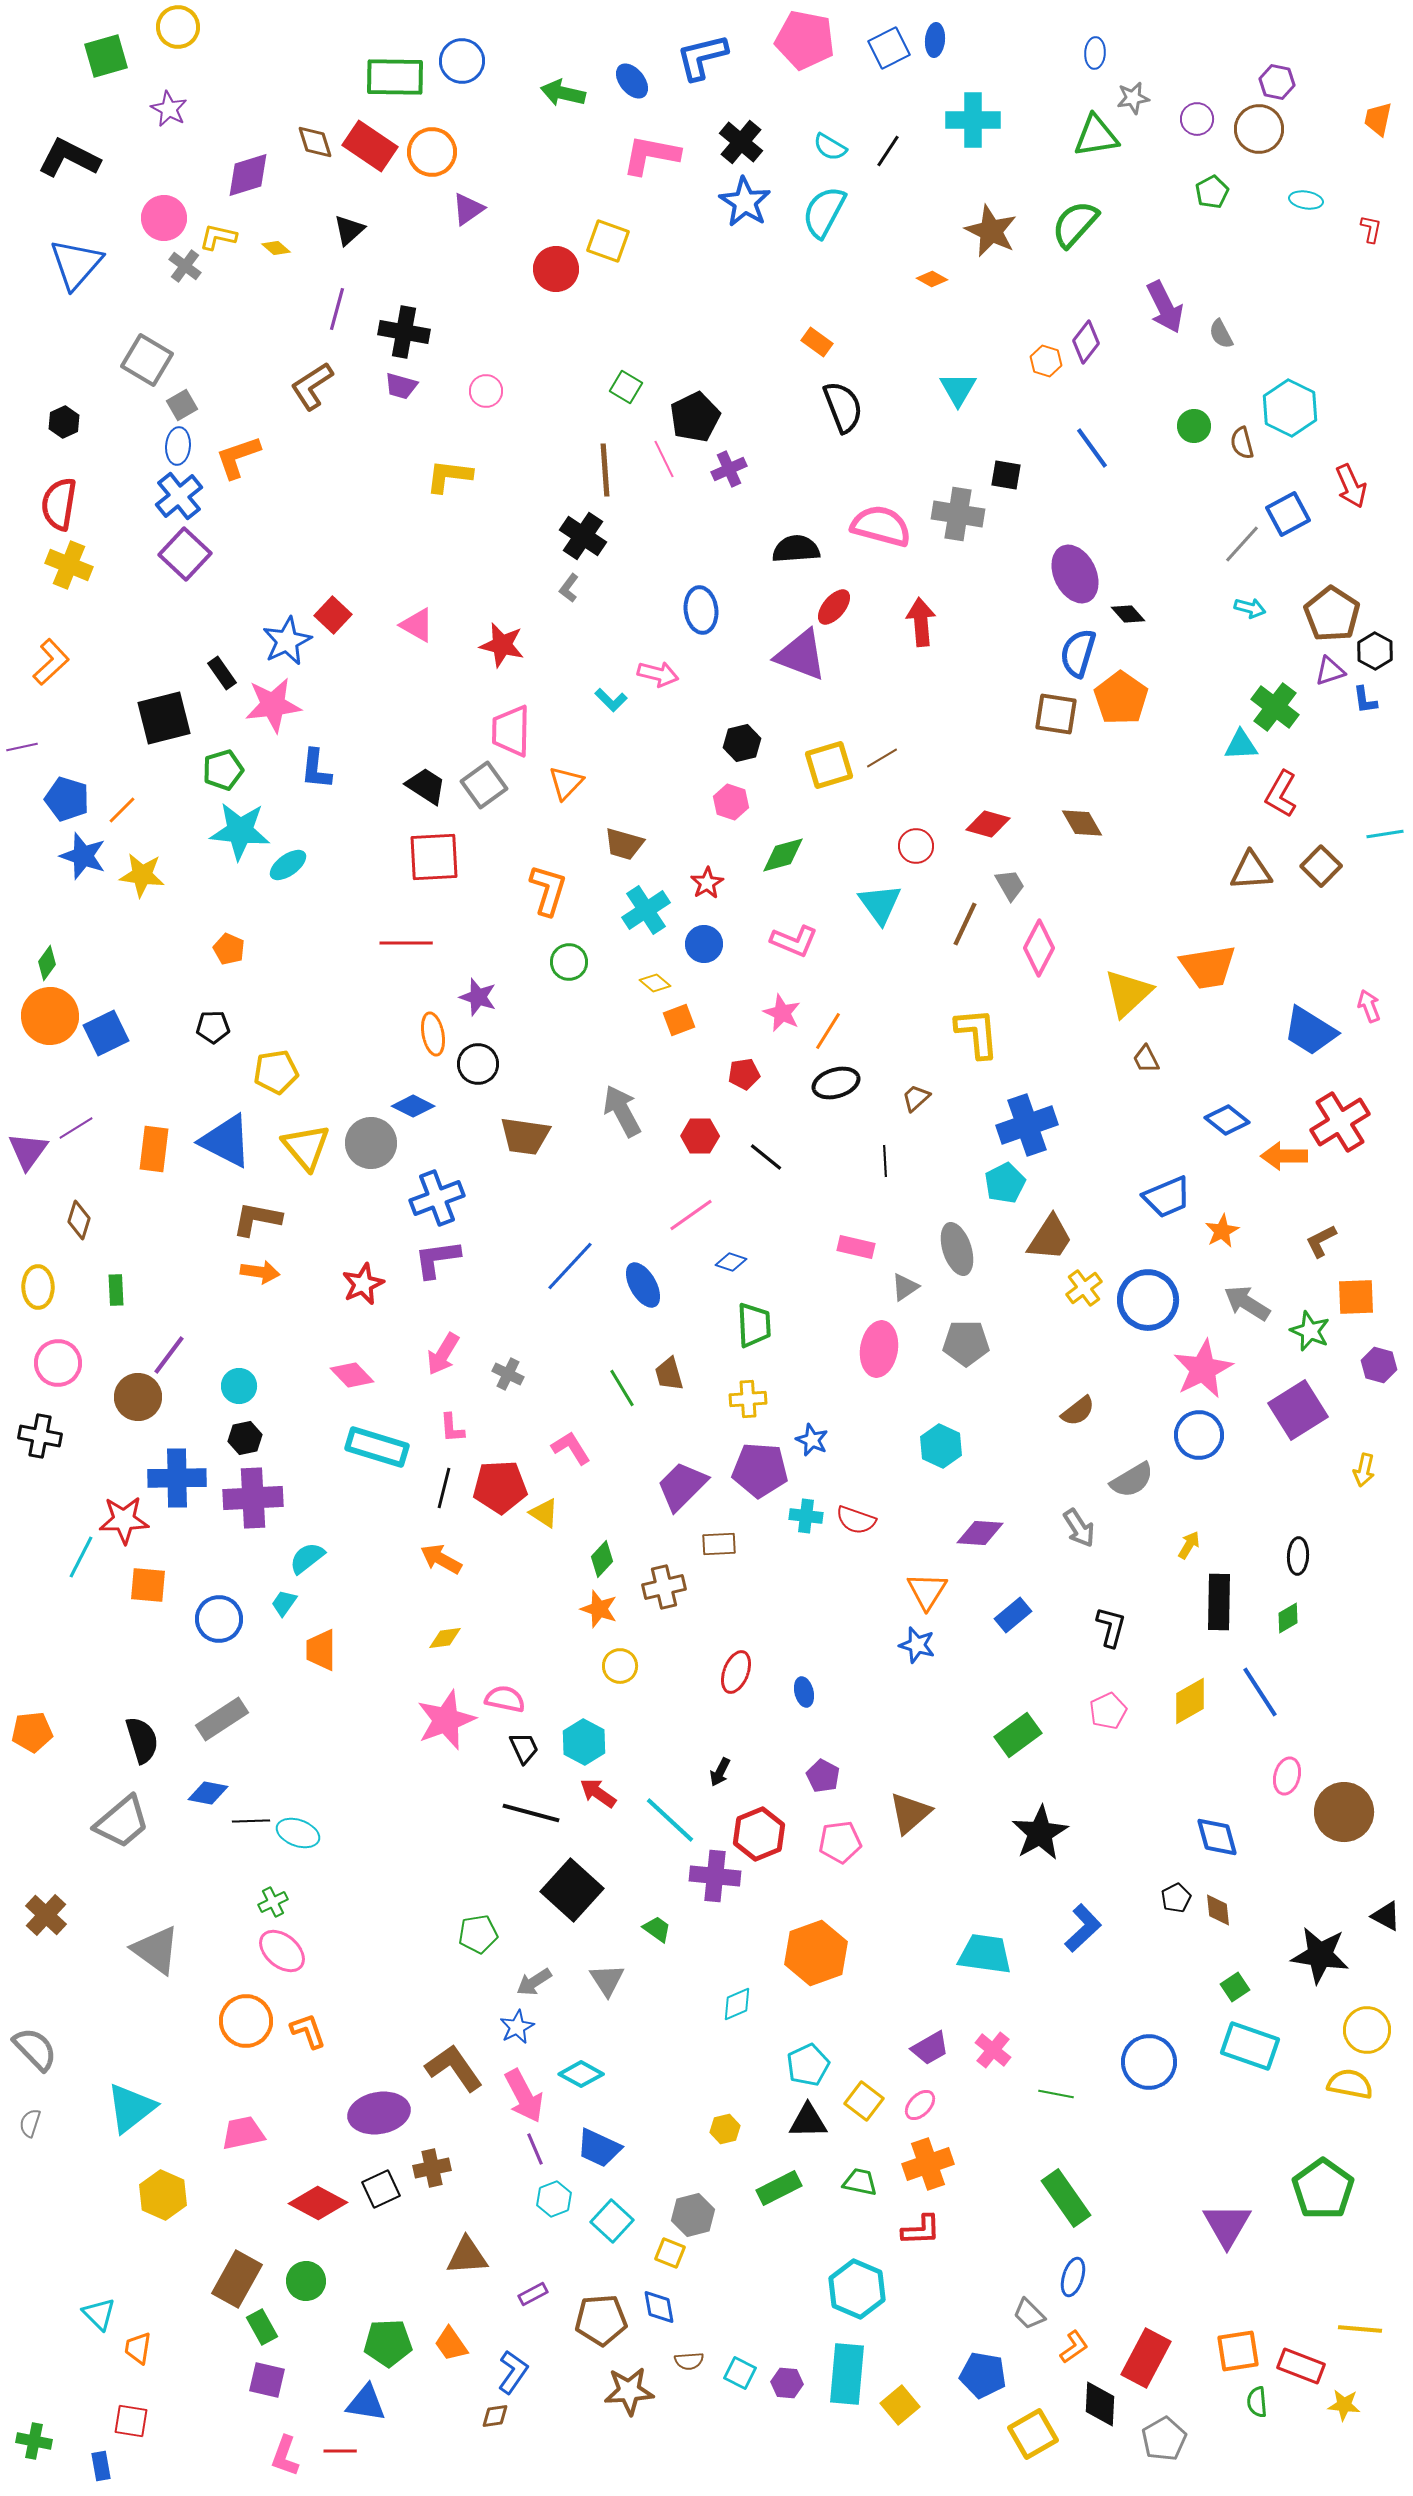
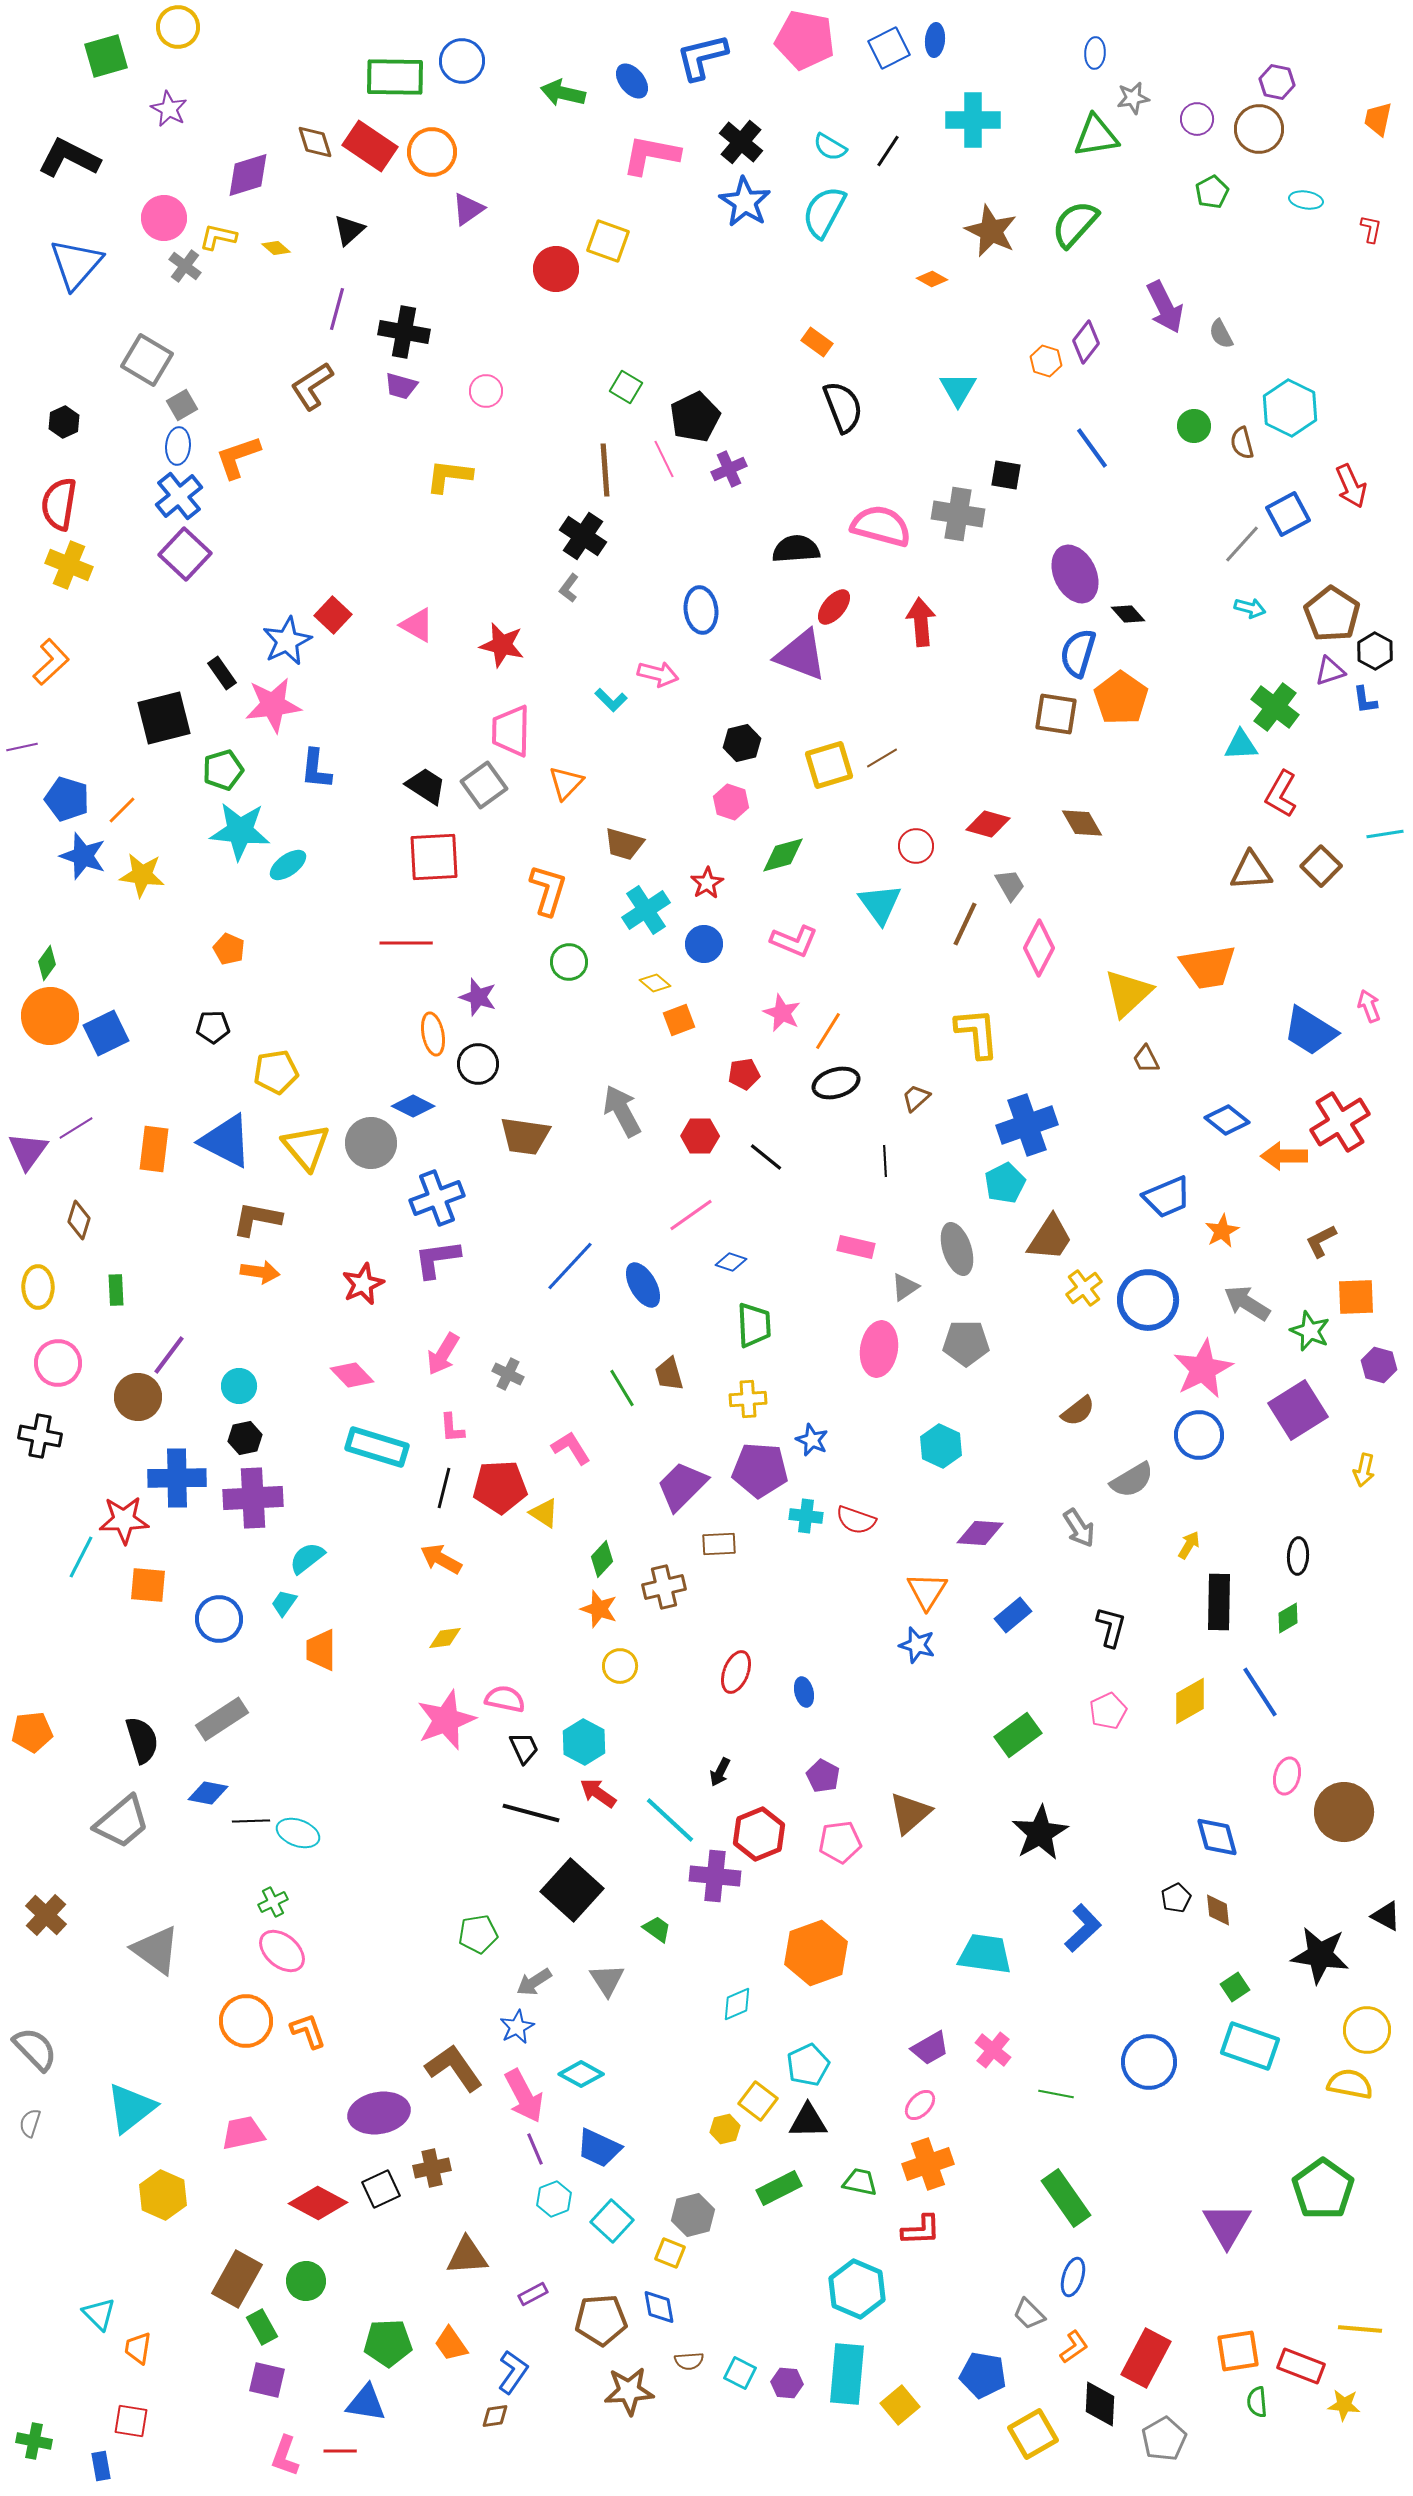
yellow square at (864, 2101): moved 106 px left
